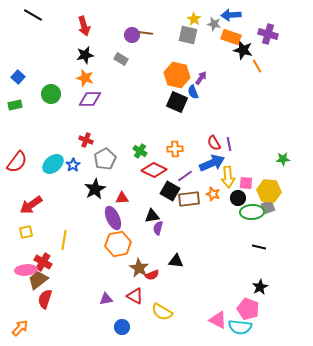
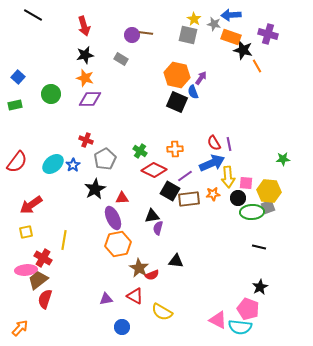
orange star at (213, 194): rotated 24 degrees counterclockwise
red cross at (43, 262): moved 4 px up
